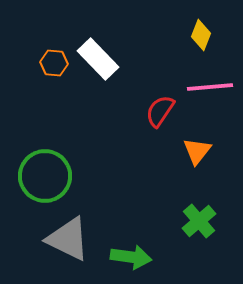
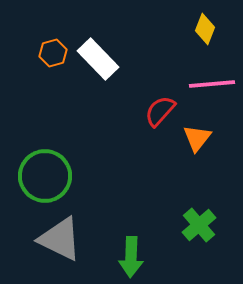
yellow diamond: moved 4 px right, 6 px up
orange hexagon: moved 1 px left, 10 px up; rotated 20 degrees counterclockwise
pink line: moved 2 px right, 3 px up
red semicircle: rotated 8 degrees clockwise
orange triangle: moved 13 px up
green cross: moved 4 px down
gray triangle: moved 8 px left
green arrow: rotated 84 degrees clockwise
